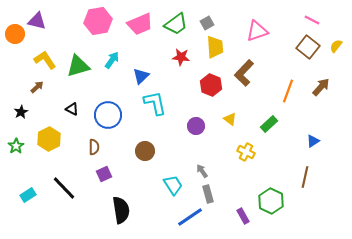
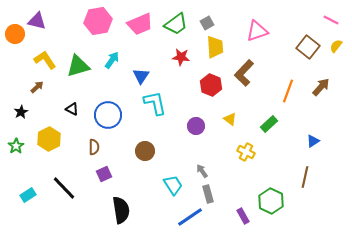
pink line at (312, 20): moved 19 px right
blue triangle at (141, 76): rotated 12 degrees counterclockwise
